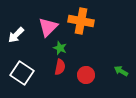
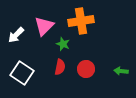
orange cross: rotated 20 degrees counterclockwise
pink triangle: moved 4 px left, 1 px up
green star: moved 3 px right, 4 px up
green arrow: rotated 24 degrees counterclockwise
red circle: moved 6 px up
